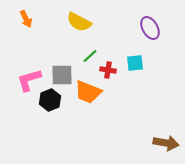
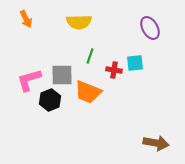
yellow semicircle: rotated 30 degrees counterclockwise
green line: rotated 28 degrees counterclockwise
red cross: moved 6 px right
brown arrow: moved 10 px left
